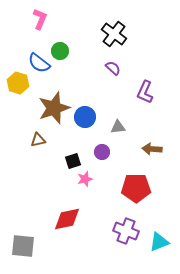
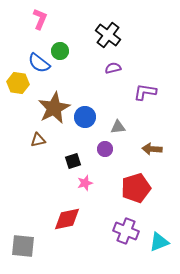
black cross: moved 6 px left, 1 px down
purple semicircle: rotated 56 degrees counterclockwise
yellow hexagon: rotated 10 degrees counterclockwise
purple L-shape: rotated 75 degrees clockwise
brown star: rotated 8 degrees counterclockwise
purple circle: moved 3 px right, 3 px up
pink star: moved 4 px down
red pentagon: rotated 16 degrees counterclockwise
